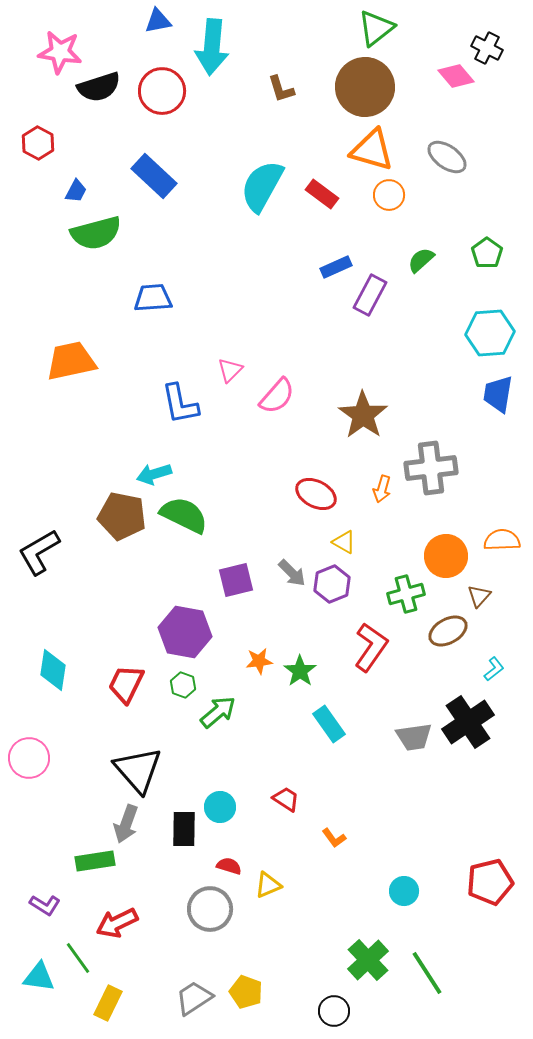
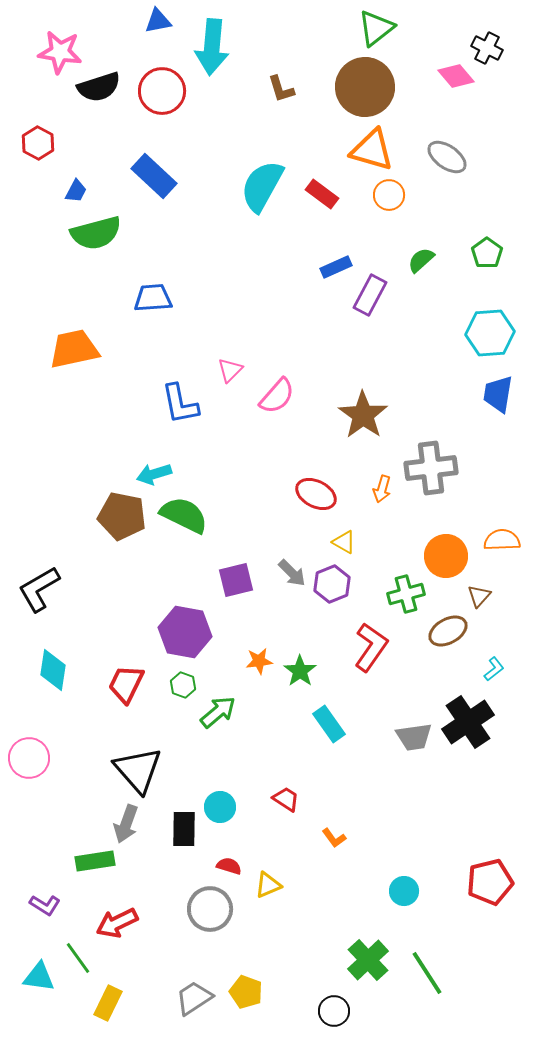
orange trapezoid at (71, 361): moved 3 px right, 12 px up
black L-shape at (39, 552): moved 37 px down
